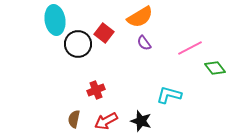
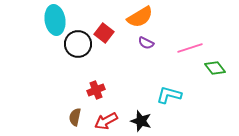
purple semicircle: moved 2 px right; rotated 28 degrees counterclockwise
pink line: rotated 10 degrees clockwise
brown semicircle: moved 1 px right, 2 px up
